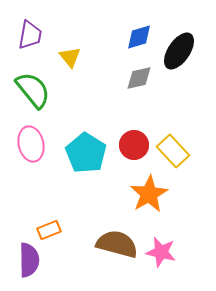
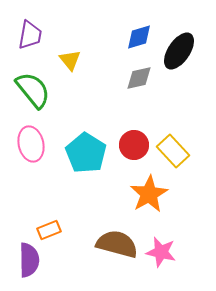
yellow triangle: moved 3 px down
